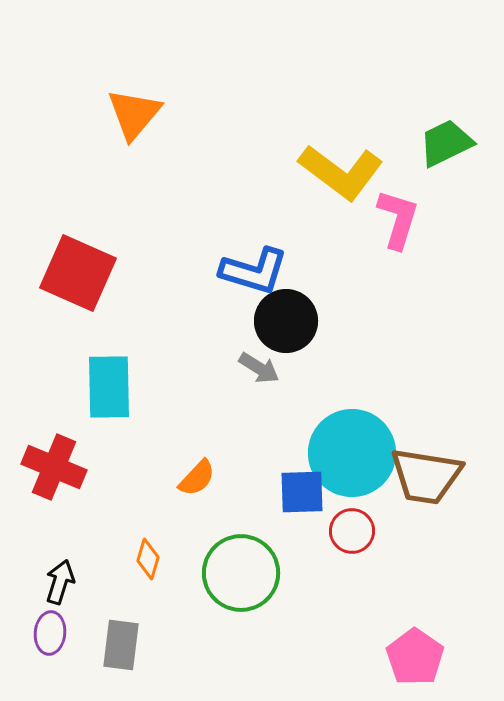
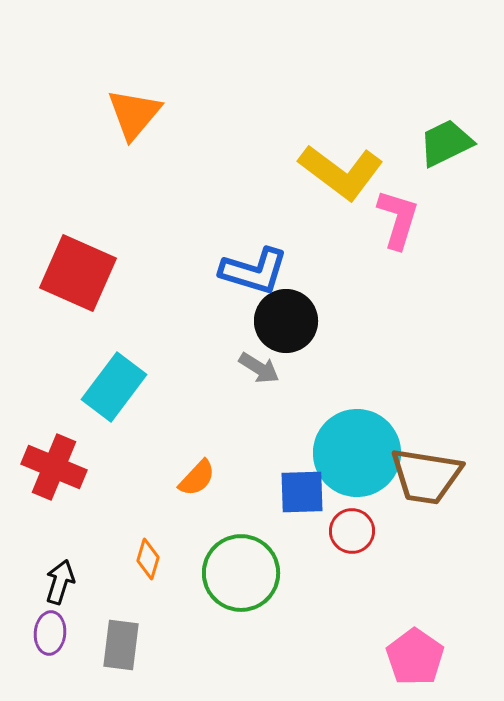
cyan rectangle: moved 5 px right; rotated 38 degrees clockwise
cyan circle: moved 5 px right
